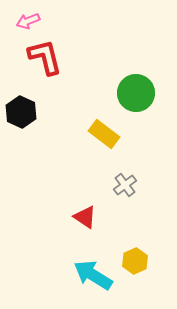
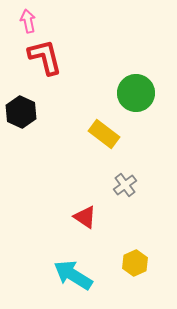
pink arrow: rotated 100 degrees clockwise
yellow hexagon: moved 2 px down
cyan arrow: moved 20 px left
